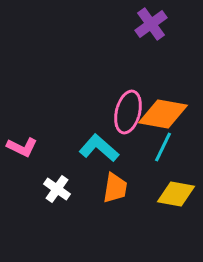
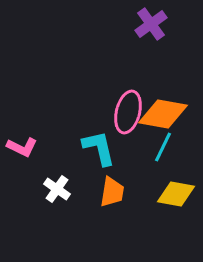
cyan L-shape: rotated 36 degrees clockwise
orange trapezoid: moved 3 px left, 4 px down
